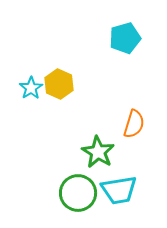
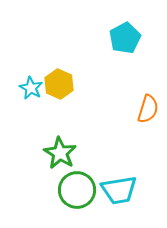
cyan pentagon: rotated 12 degrees counterclockwise
cyan star: rotated 10 degrees counterclockwise
orange semicircle: moved 14 px right, 15 px up
green star: moved 38 px left, 1 px down
green circle: moved 1 px left, 3 px up
